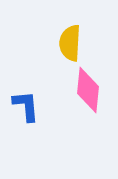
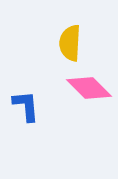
pink diamond: moved 1 px right, 2 px up; rotated 51 degrees counterclockwise
